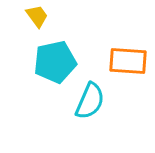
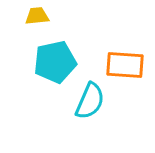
yellow trapezoid: rotated 60 degrees counterclockwise
orange rectangle: moved 3 px left, 4 px down
